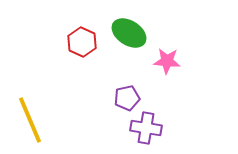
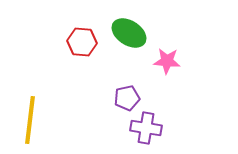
red hexagon: rotated 20 degrees counterclockwise
yellow line: rotated 30 degrees clockwise
